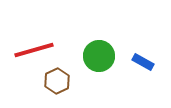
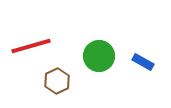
red line: moved 3 px left, 4 px up
